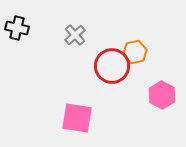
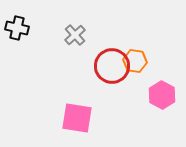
orange hexagon: moved 9 px down; rotated 20 degrees clockwise
